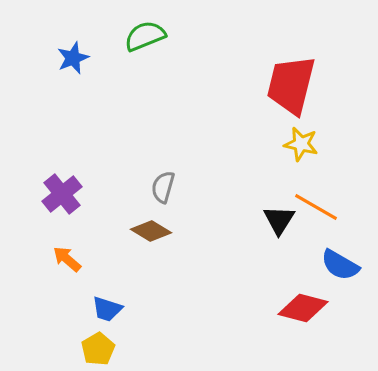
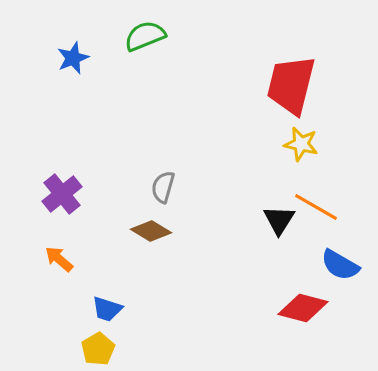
orange arrow: moved 8 px left
